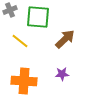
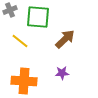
purple star: moved 1 px up
